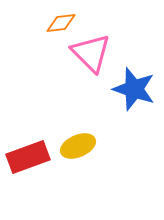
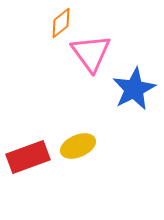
orange diamond: rotated 32 degrees counterclockwise
pink triangle: rotated 9 degrees clockwise
blue star: rotated 27 degrees clockwise
